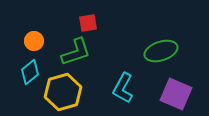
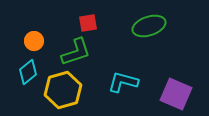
green ellipse: moved 12 px left, 25 px up
cyan diamond: moved 2 px left
cyan L-shape: moved 6 px up; rotated 76 degrees clockwise
yellow hexagon: moved 2 px up
